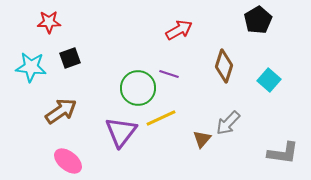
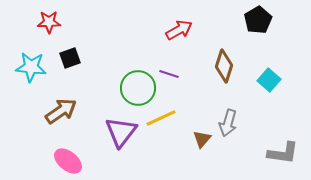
gray arrow: rotated 28 degrees counterclockwise
